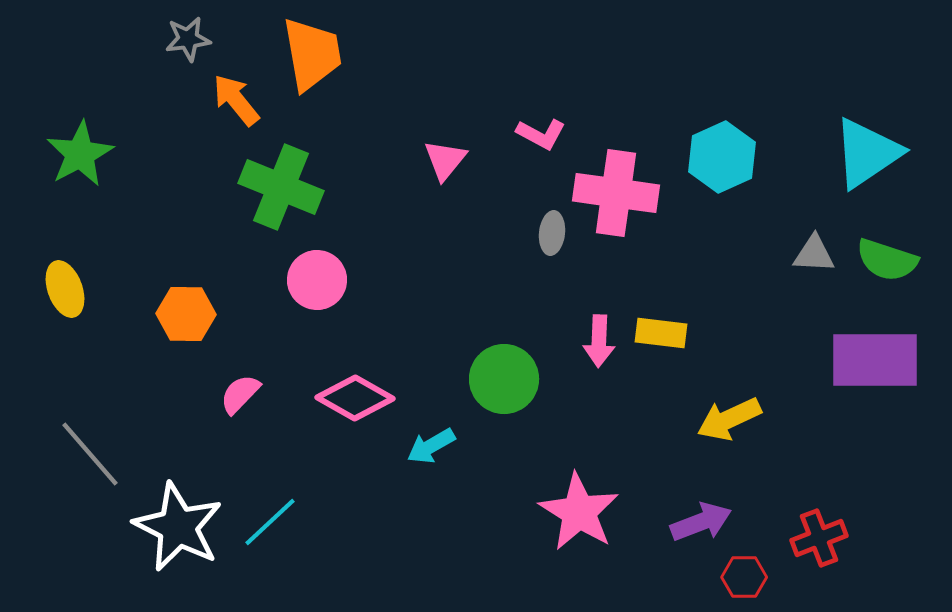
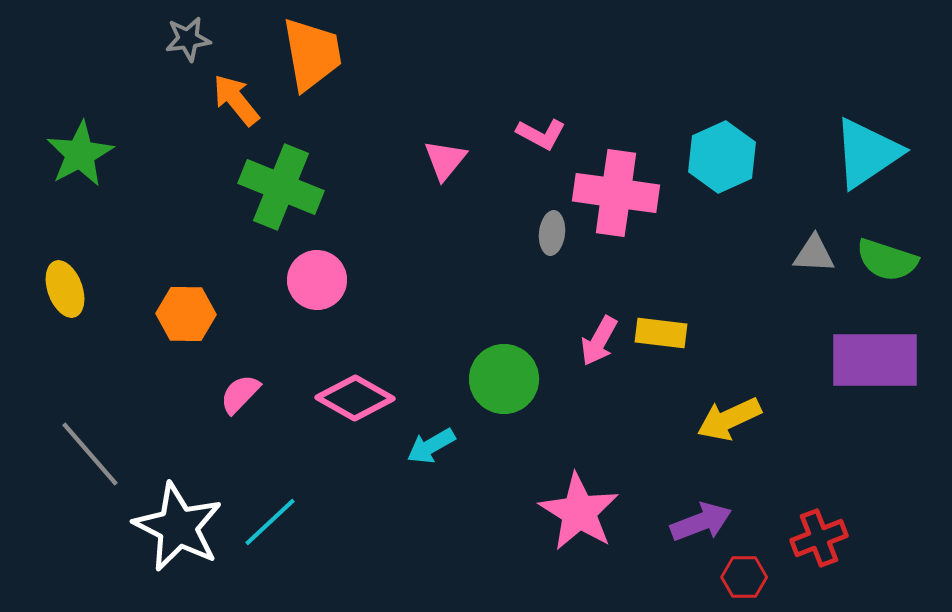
pink arrow: rotated 27 degrees clockwise
